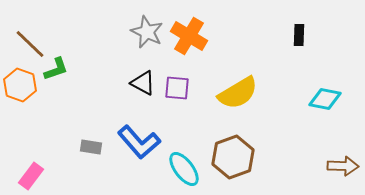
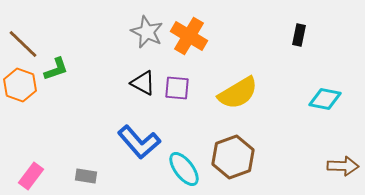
black rectangle: rotated 10 degrees clockwise
brown line: moved 7 px left
gray rectangle: moved 5 px left, 29 px down
